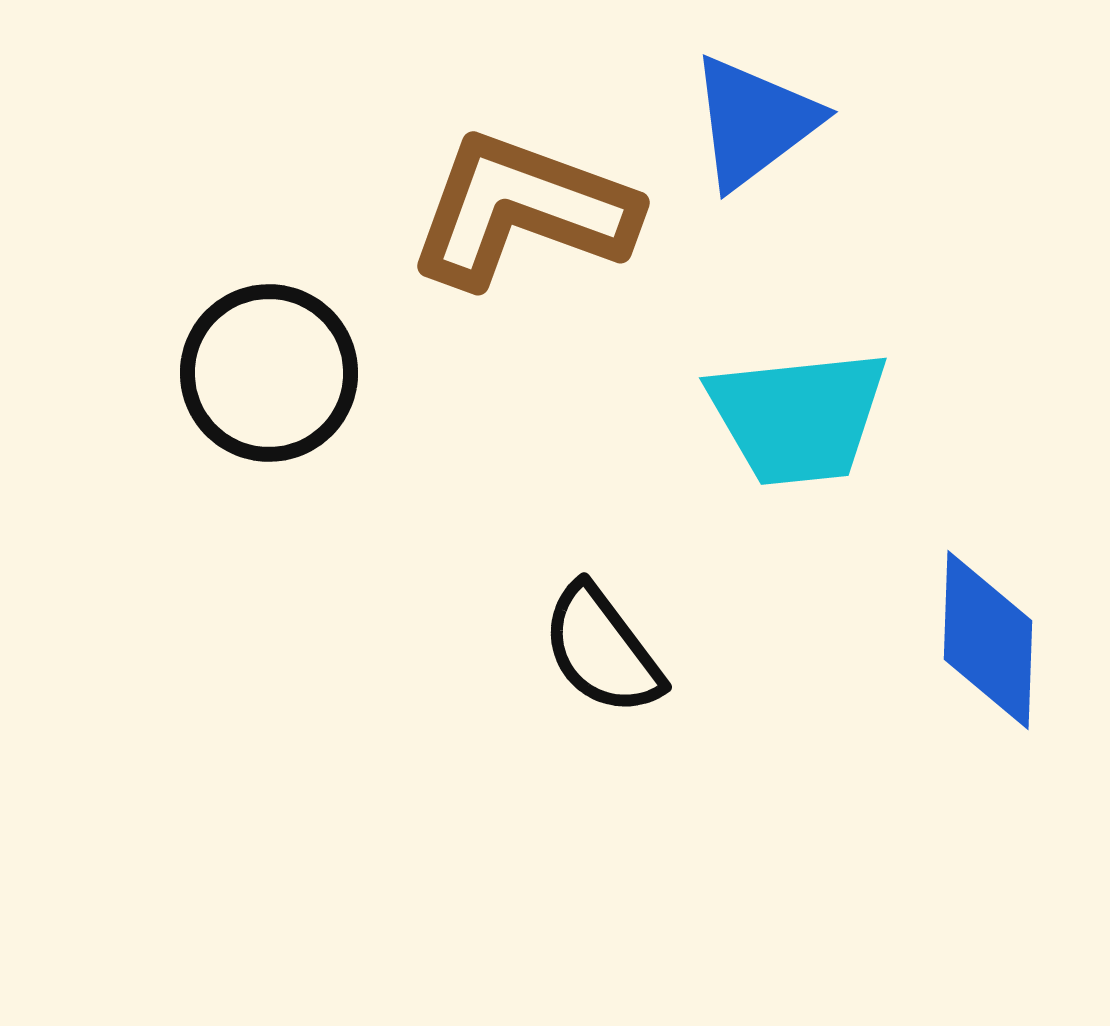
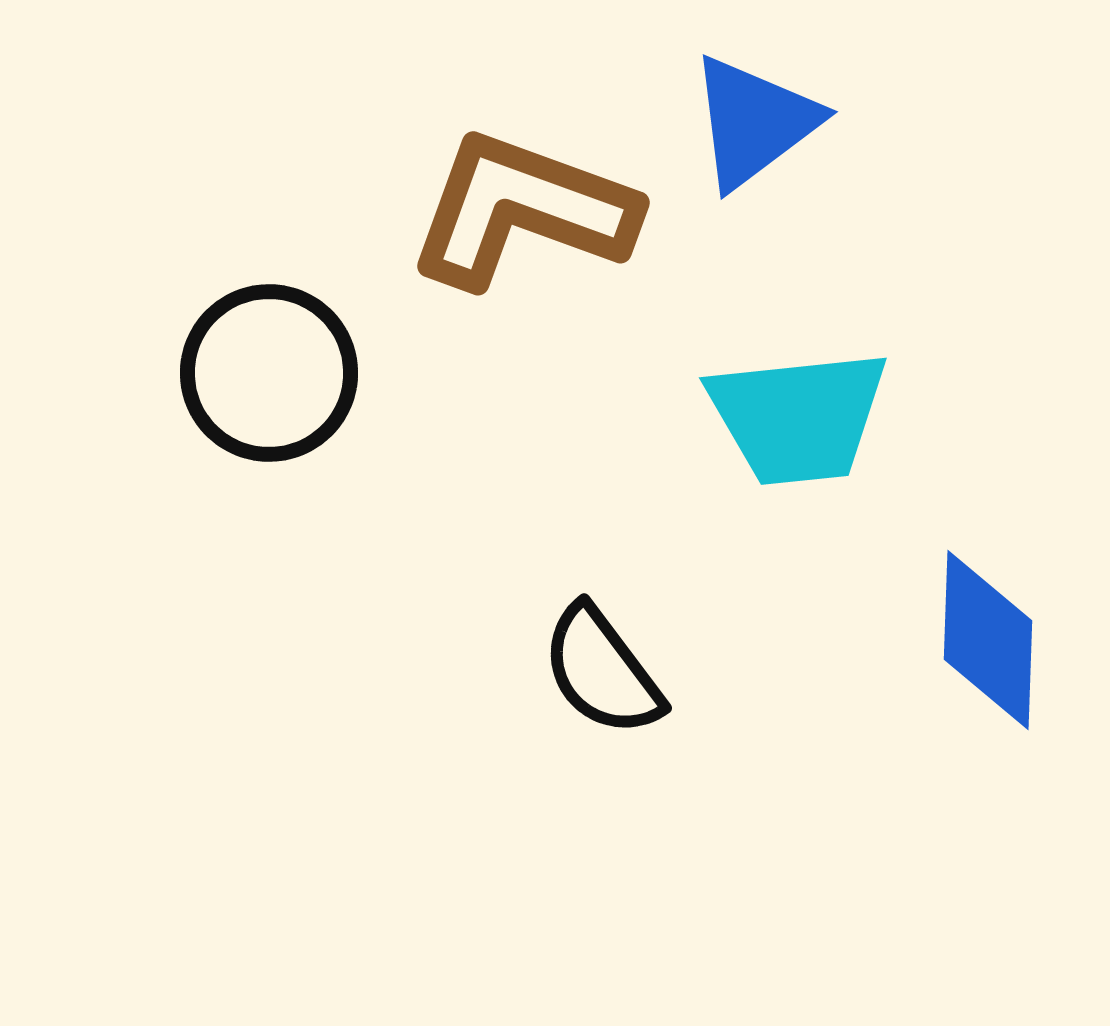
black semicircle: moved 21 px down
